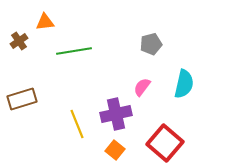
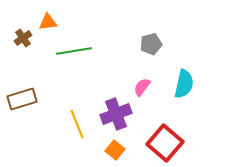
orange triangle: moved 3 px right
brown cross: moved 4 px right, 3 px up
purple cross: rotated 8 degrees counterclockwise
